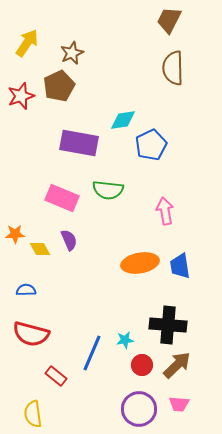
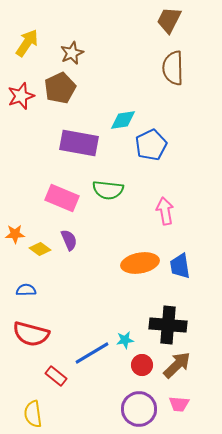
brown pentagon: moved 1 px right, 2 px down
yellow diamond: rotated 25 degrees counterclockwise
blue line: rotated 36 degrees clockwise
